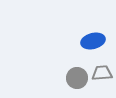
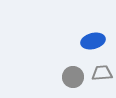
gray circle: moved 4 px left, 1 px up
